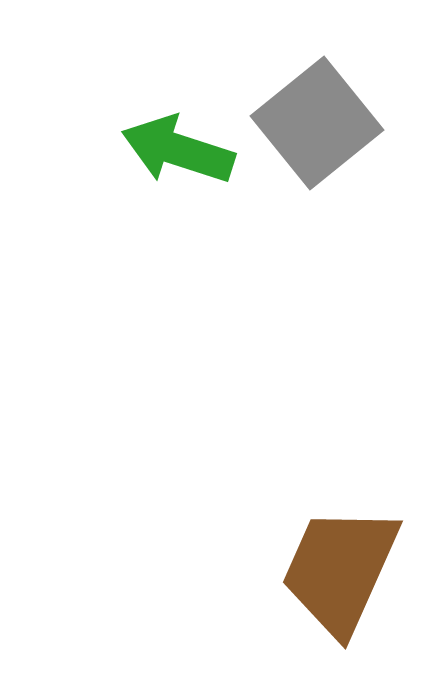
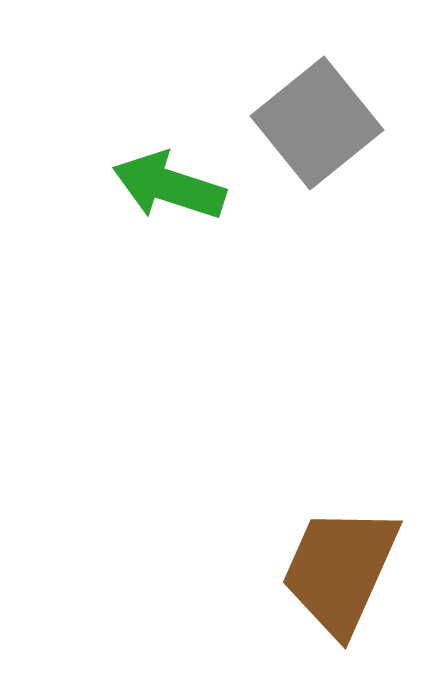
green arrow: moved 9 px left, 36 px down
